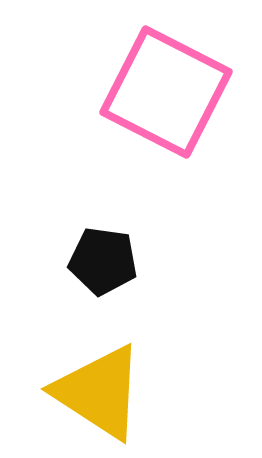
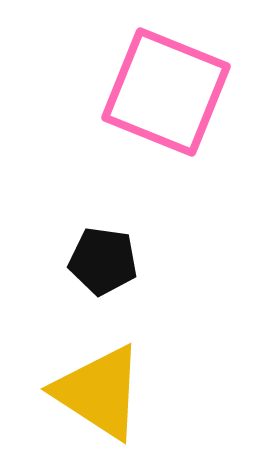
pink square: rotated 5 degrees counterclockwise
